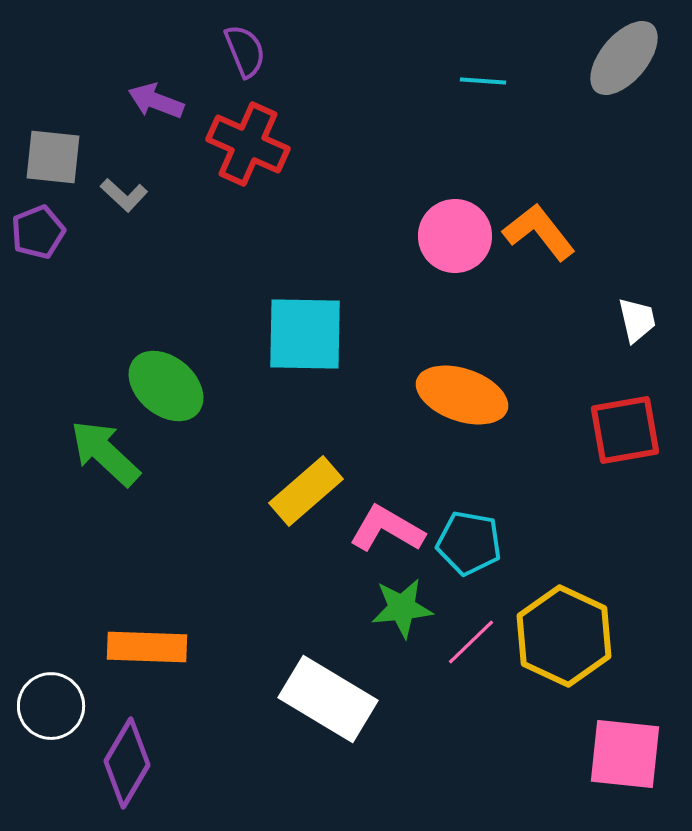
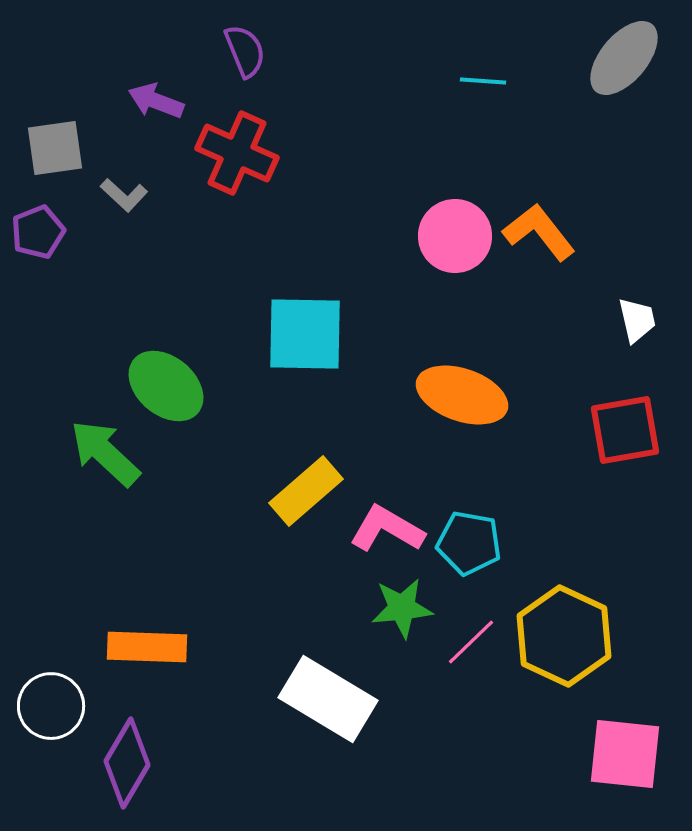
red cross: moved 11 px left, 9 px down
gray square: moved 2 px right, 9 px up; rotated 14 degrees counterclockwise
